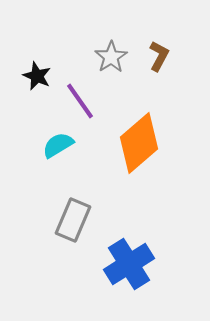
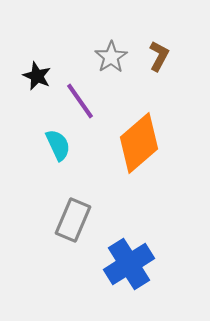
cyan semicircle: rotated 96 degrees clockwise
